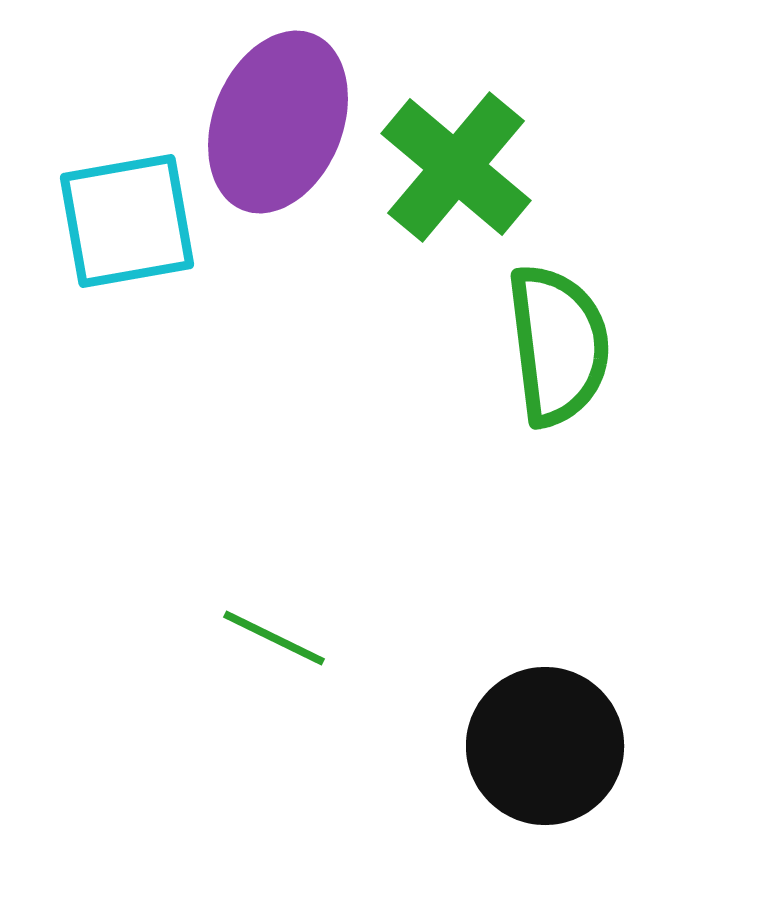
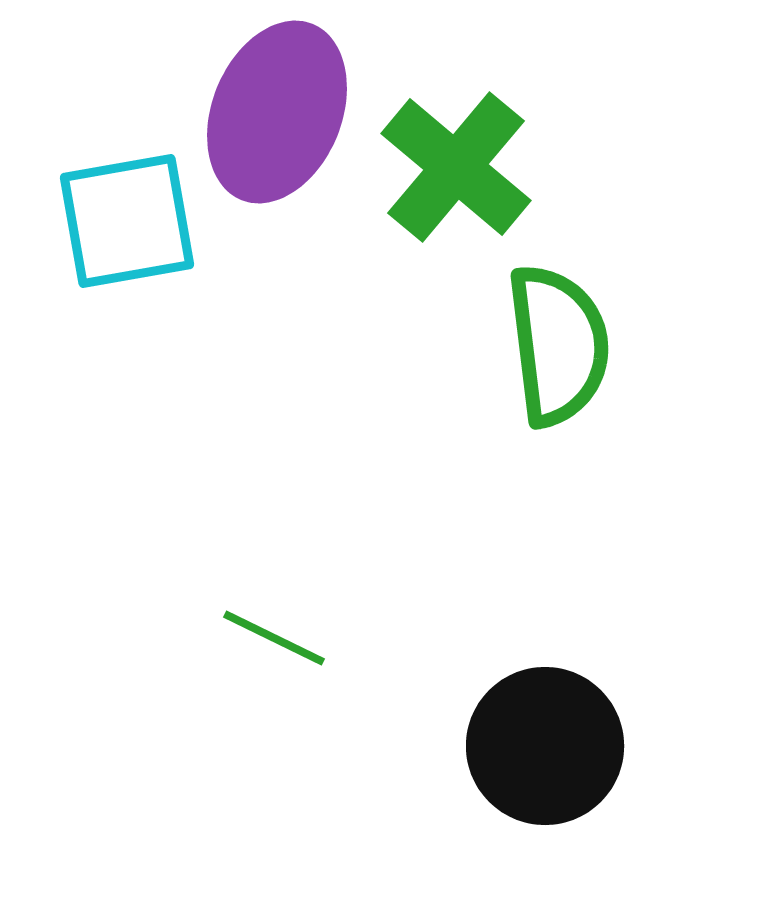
purple ellipse: moved 1 px left, 10 px up
